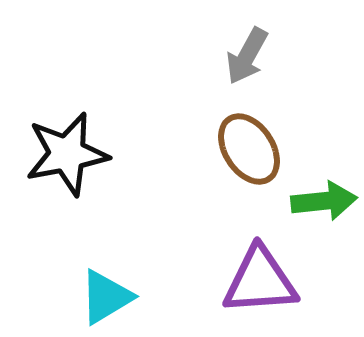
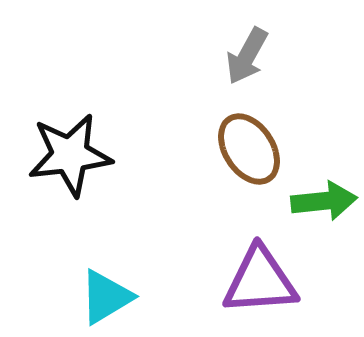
black star: moved 3 px right, 1 px down; rotated 4 degrees clockwise
